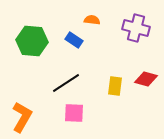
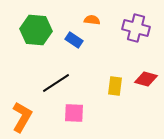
green hexagon: moved 4 px right, 11 px up
black line: moved 10 px left
